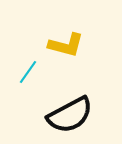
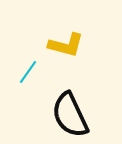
black semicircle: rotated 93 degrees clockwise
